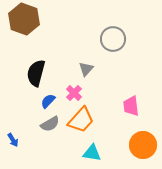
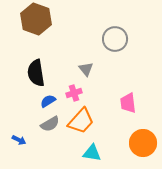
brown hexagon: moved 12 px right
gray circle: moved 2 px right
gray triangle: rotated 21 degrees counterclockwise
black semicircle: rotated 24 degrees counterclockwise
pink cross: rotated 28 degrees clockwise
blue semicircle: rotated 14 degrees clockwise
pink trapezoid: moved 3 px left, 3 px up
orange trapezoid: moved 1 px down
blue arrow: moved 6 px right; rotated 32 degrees counterclockwise
orange circle: moved 2 px up
